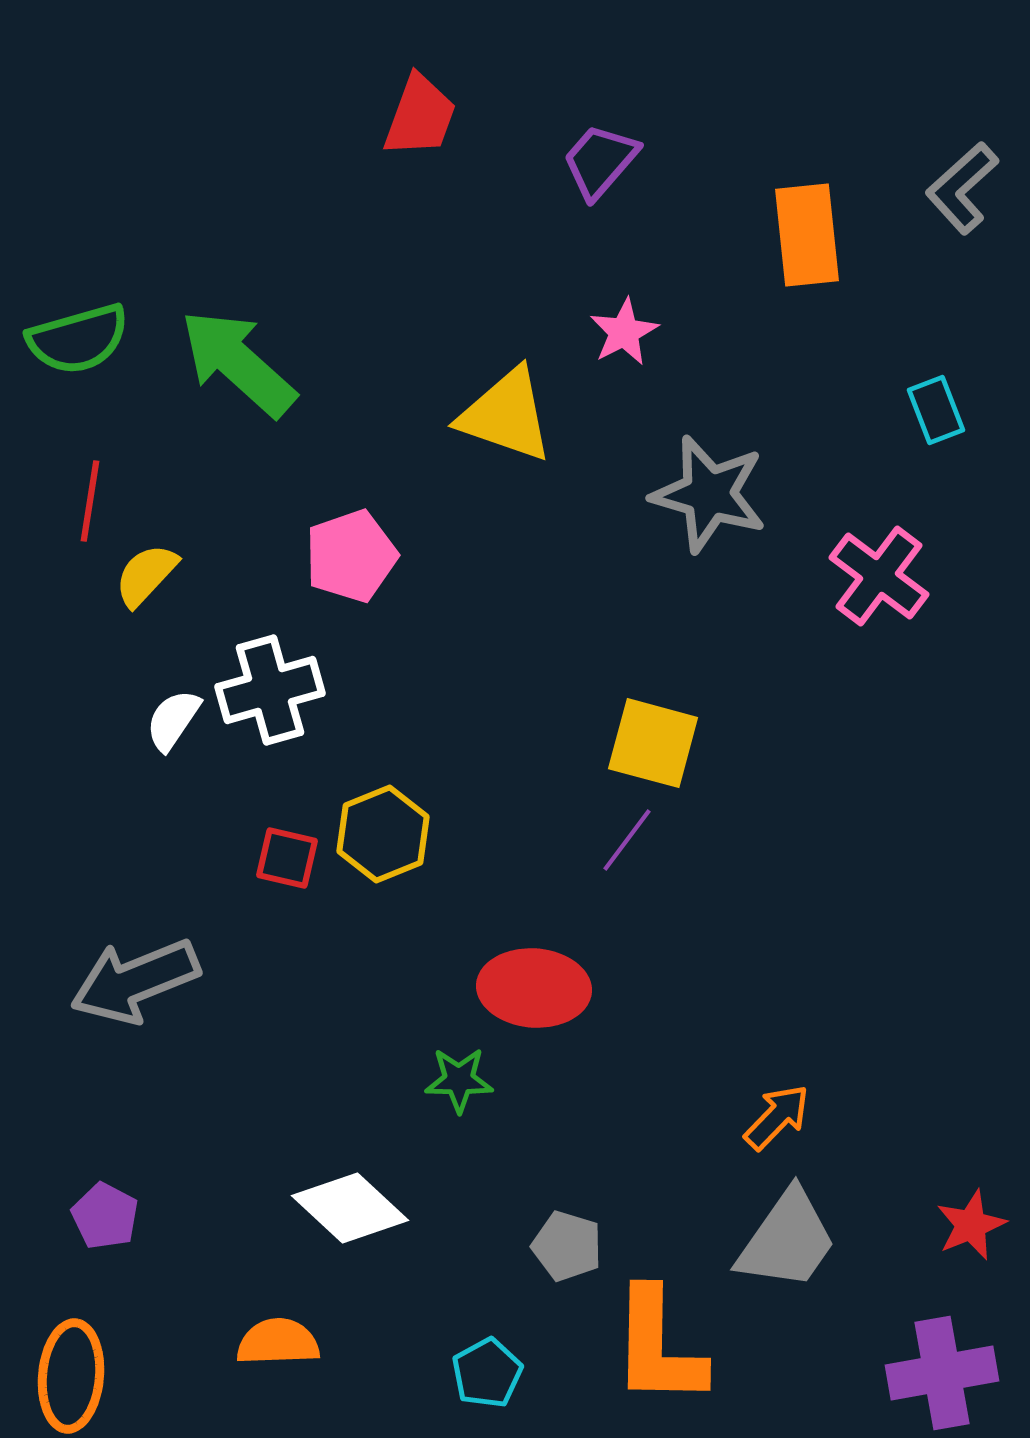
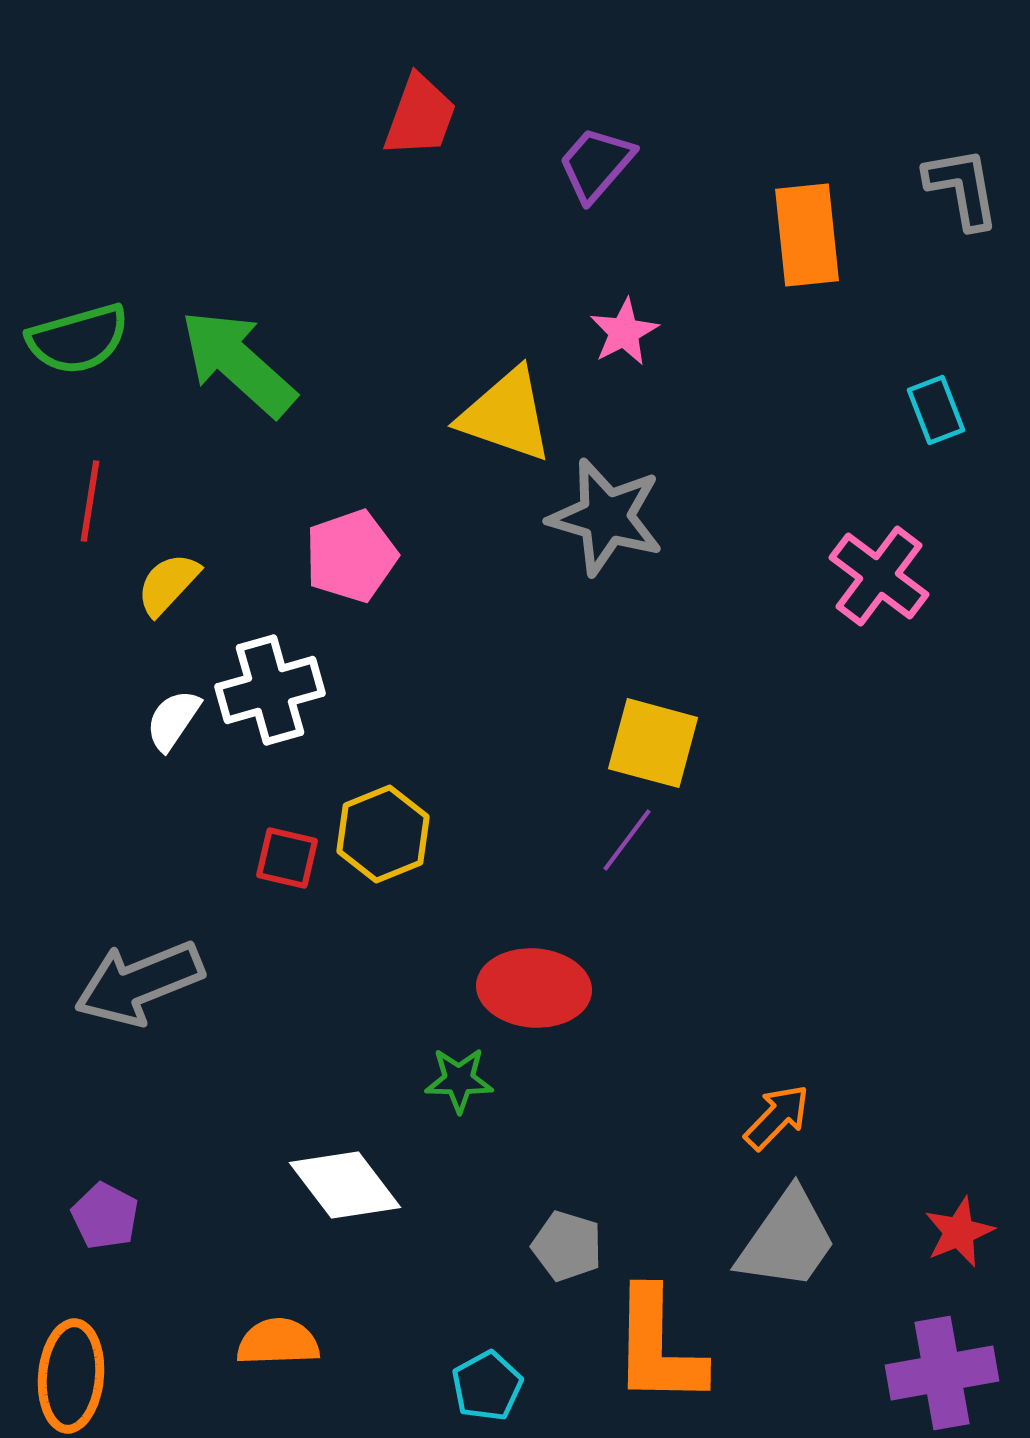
purple trapezoid: moved 4 px left, 3 px down
gray L-shape: rotated 122 degrees clockwise
gray star: moved 103 px left, 23 px down
yellow semicircle: moved 22 px right, 9 px down
gray arrow: moved 4 px right, 2 px down
white diamond: moved 5 px left, 23 px up; rotated 10 degrees clockwise
red star: moved 12 px left, 7 px down
cyan pentagon: moved 13 px down
